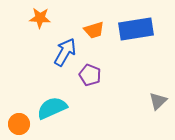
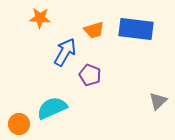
blue rectangle: rotated 16 degrees clockwise
